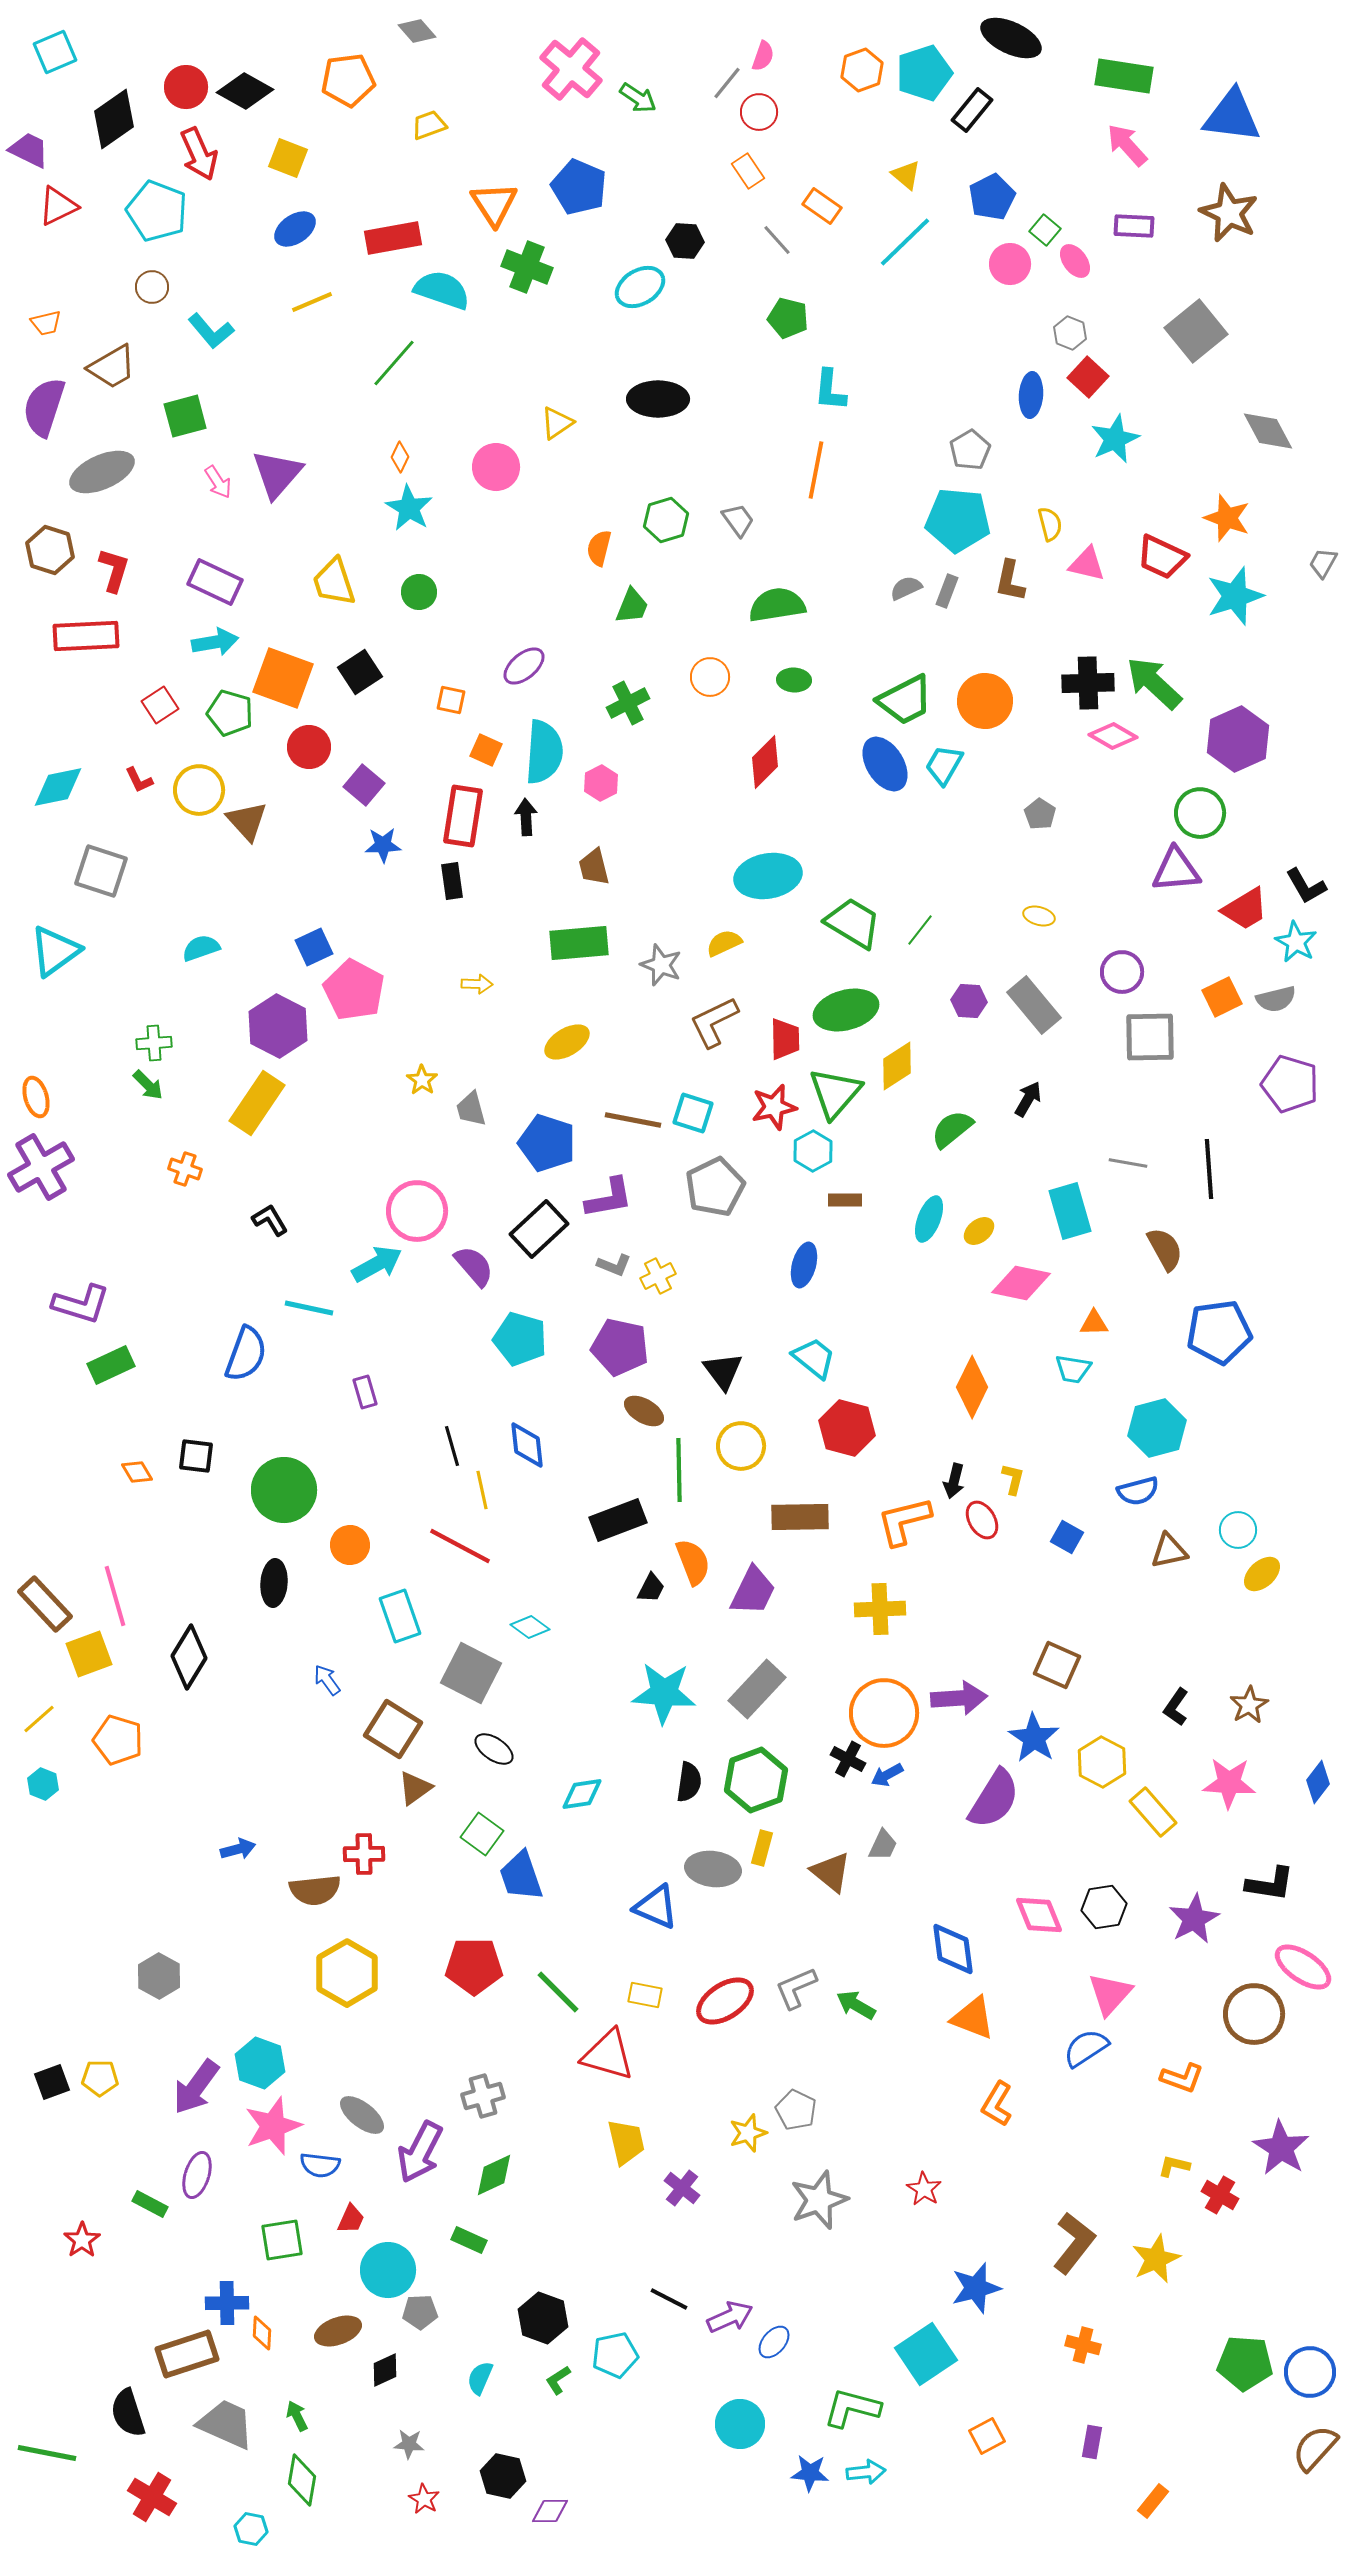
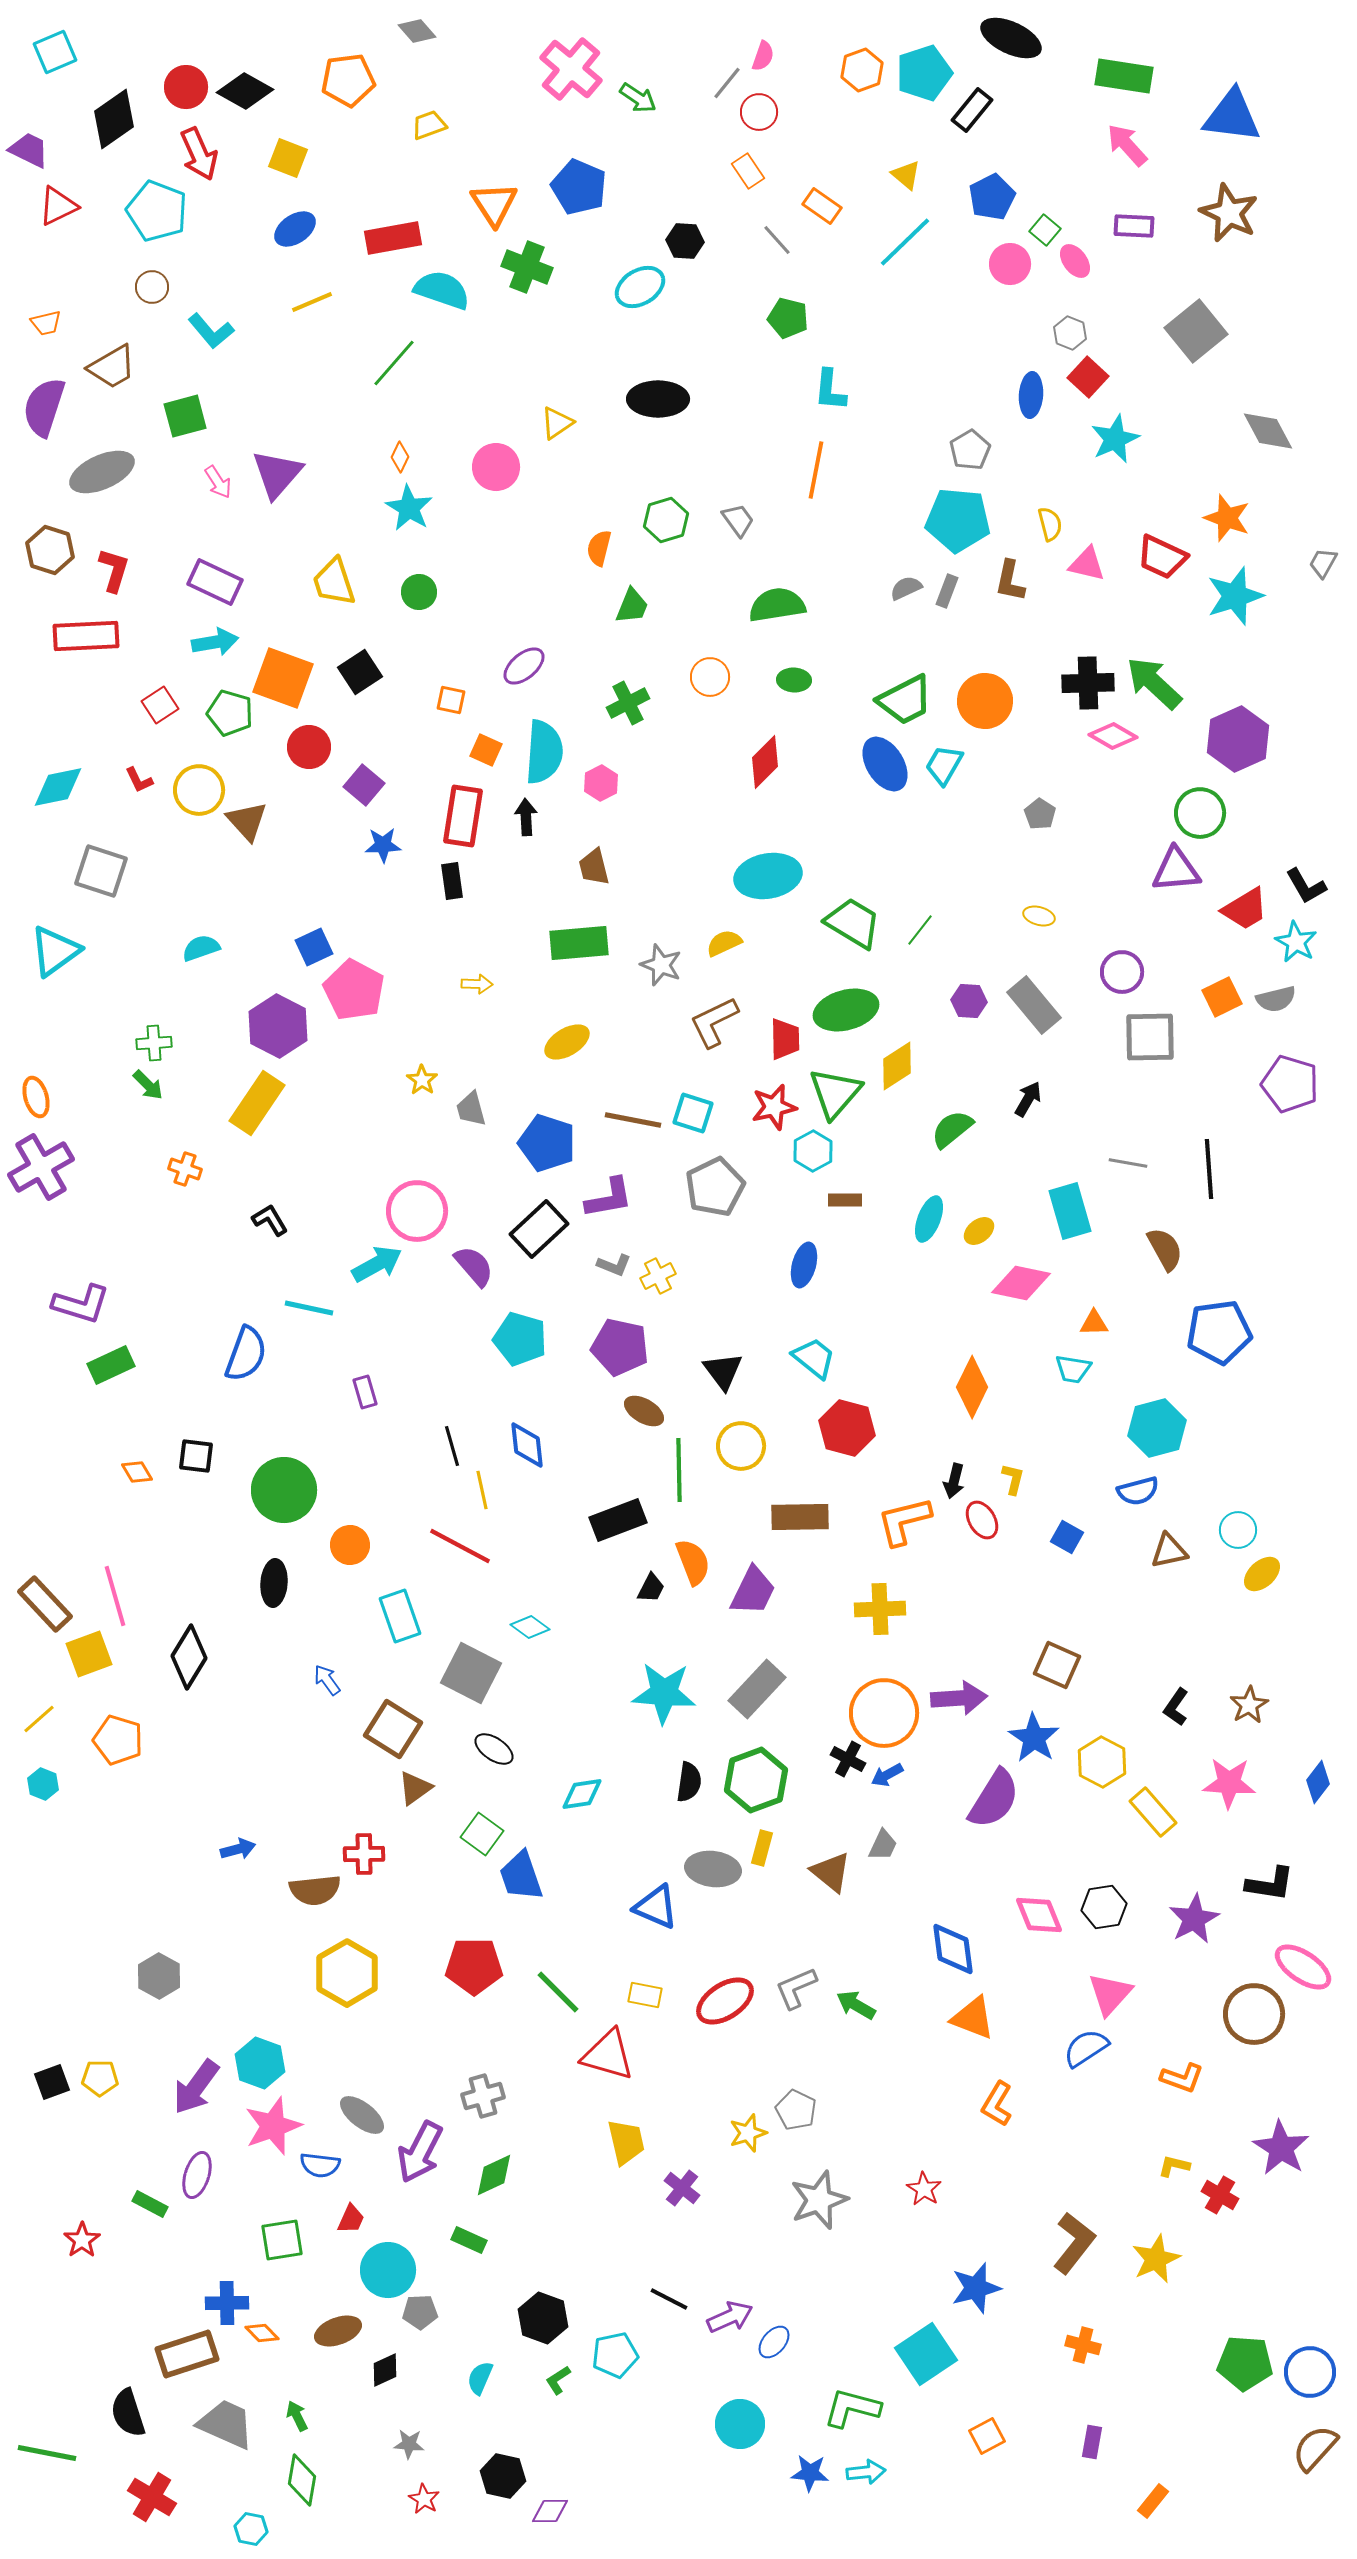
orange diamond at (262, 2333): rotated 48 degrees counterclockwise
